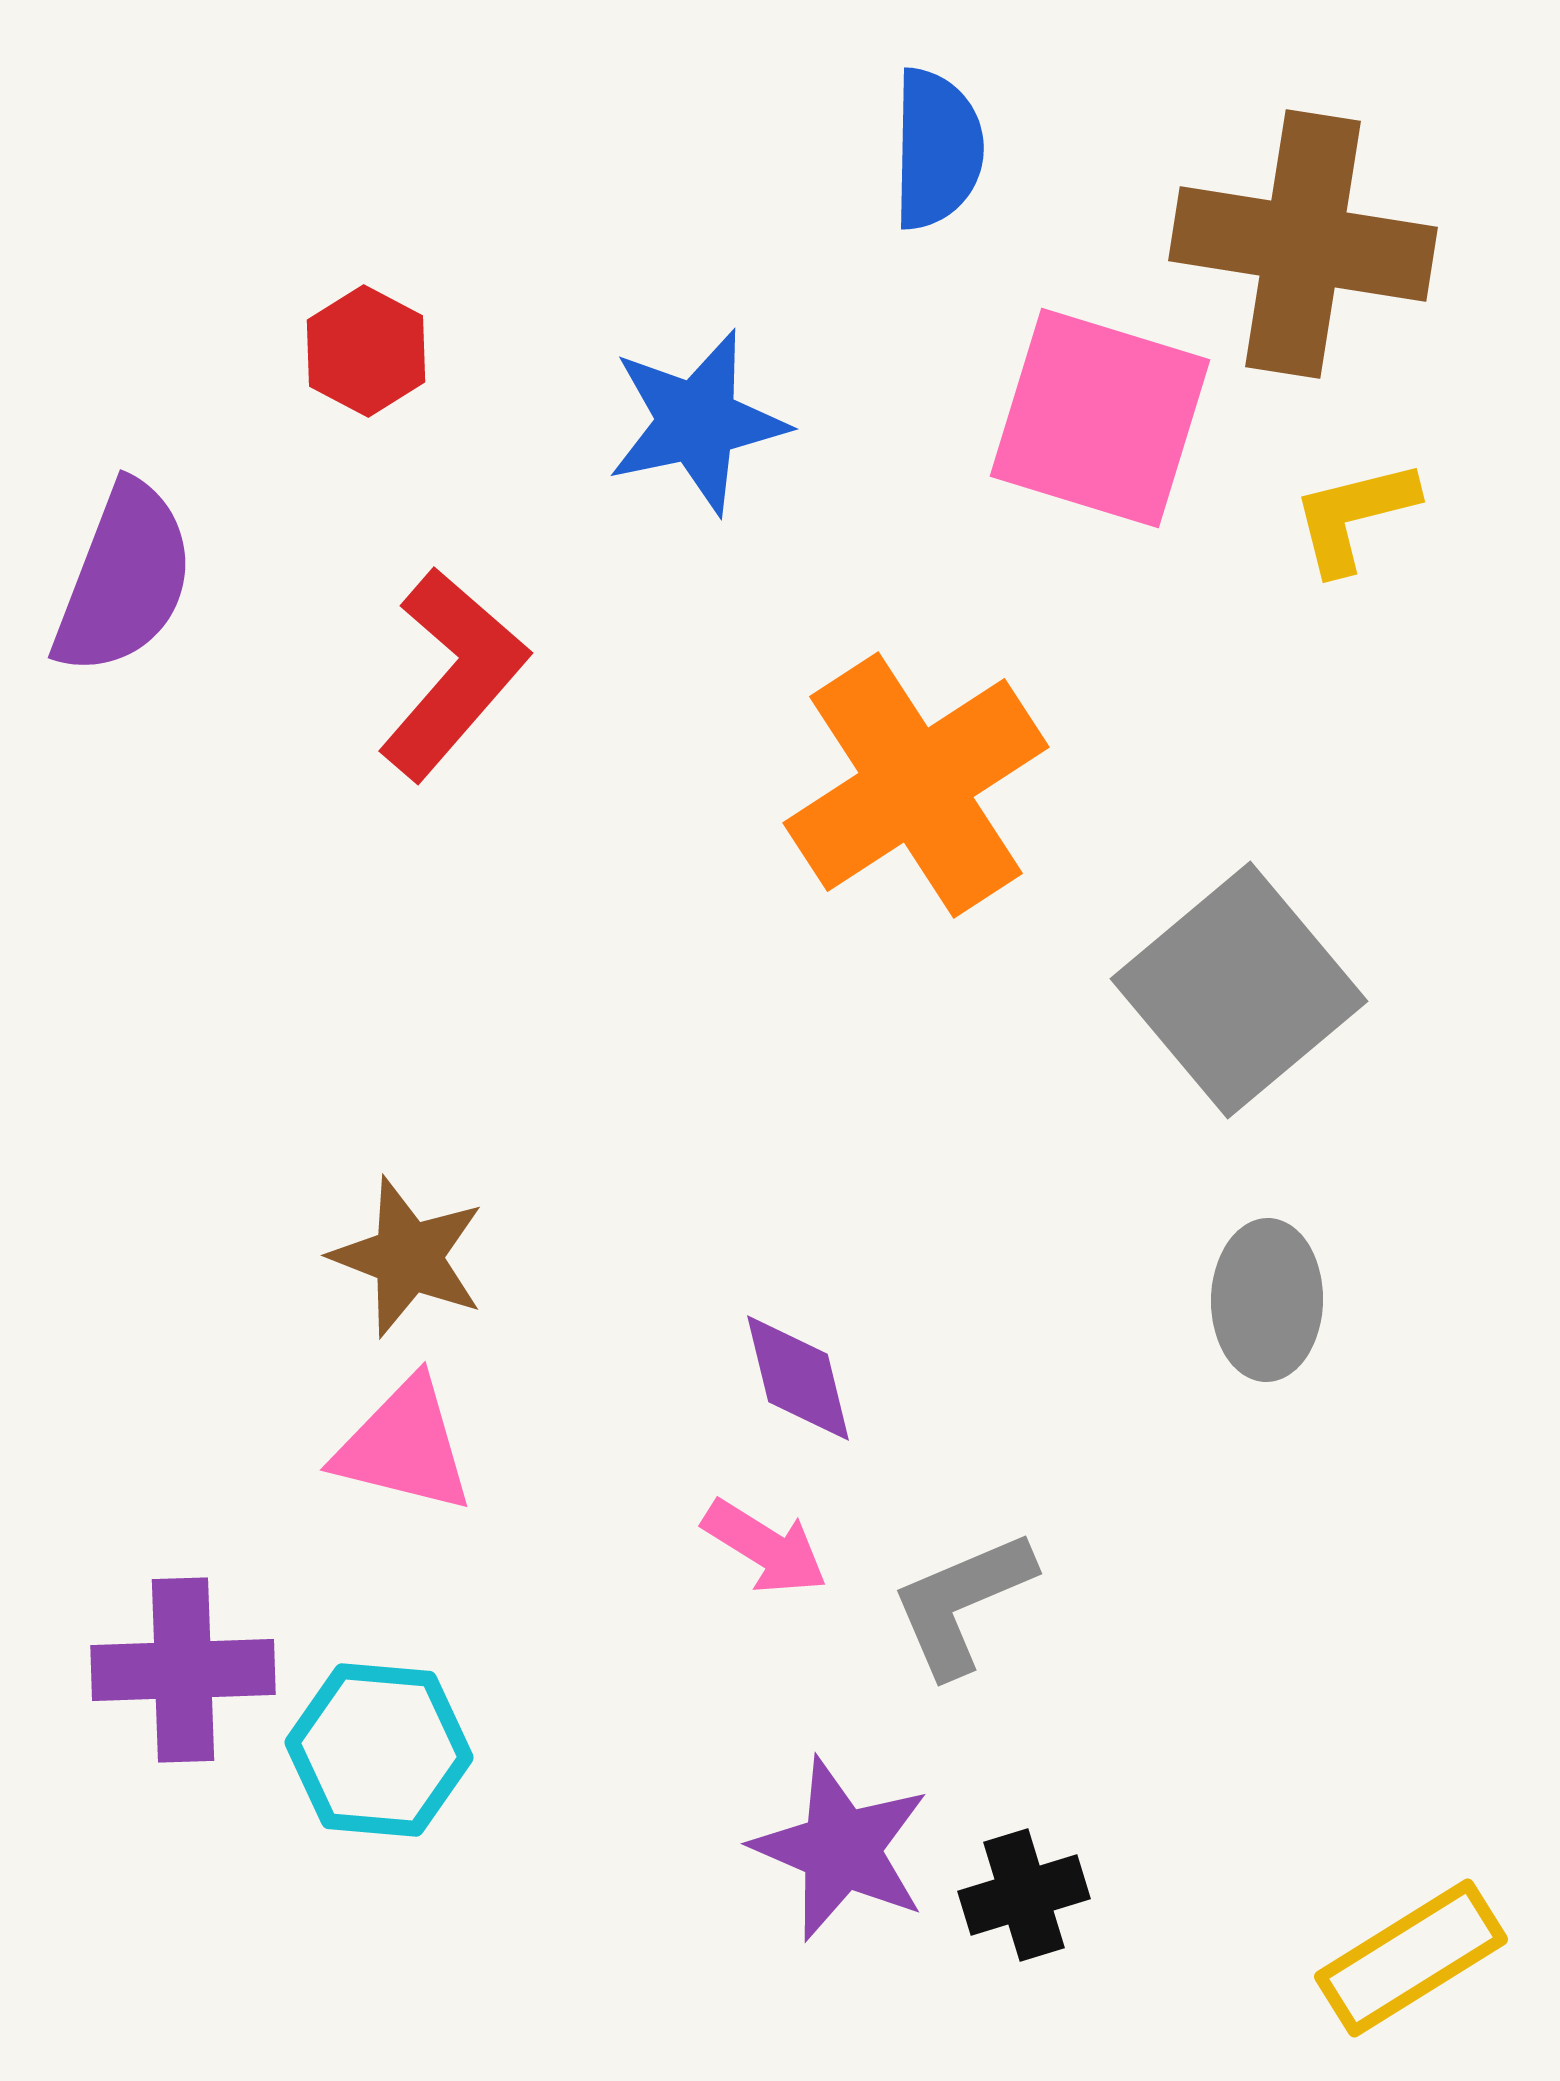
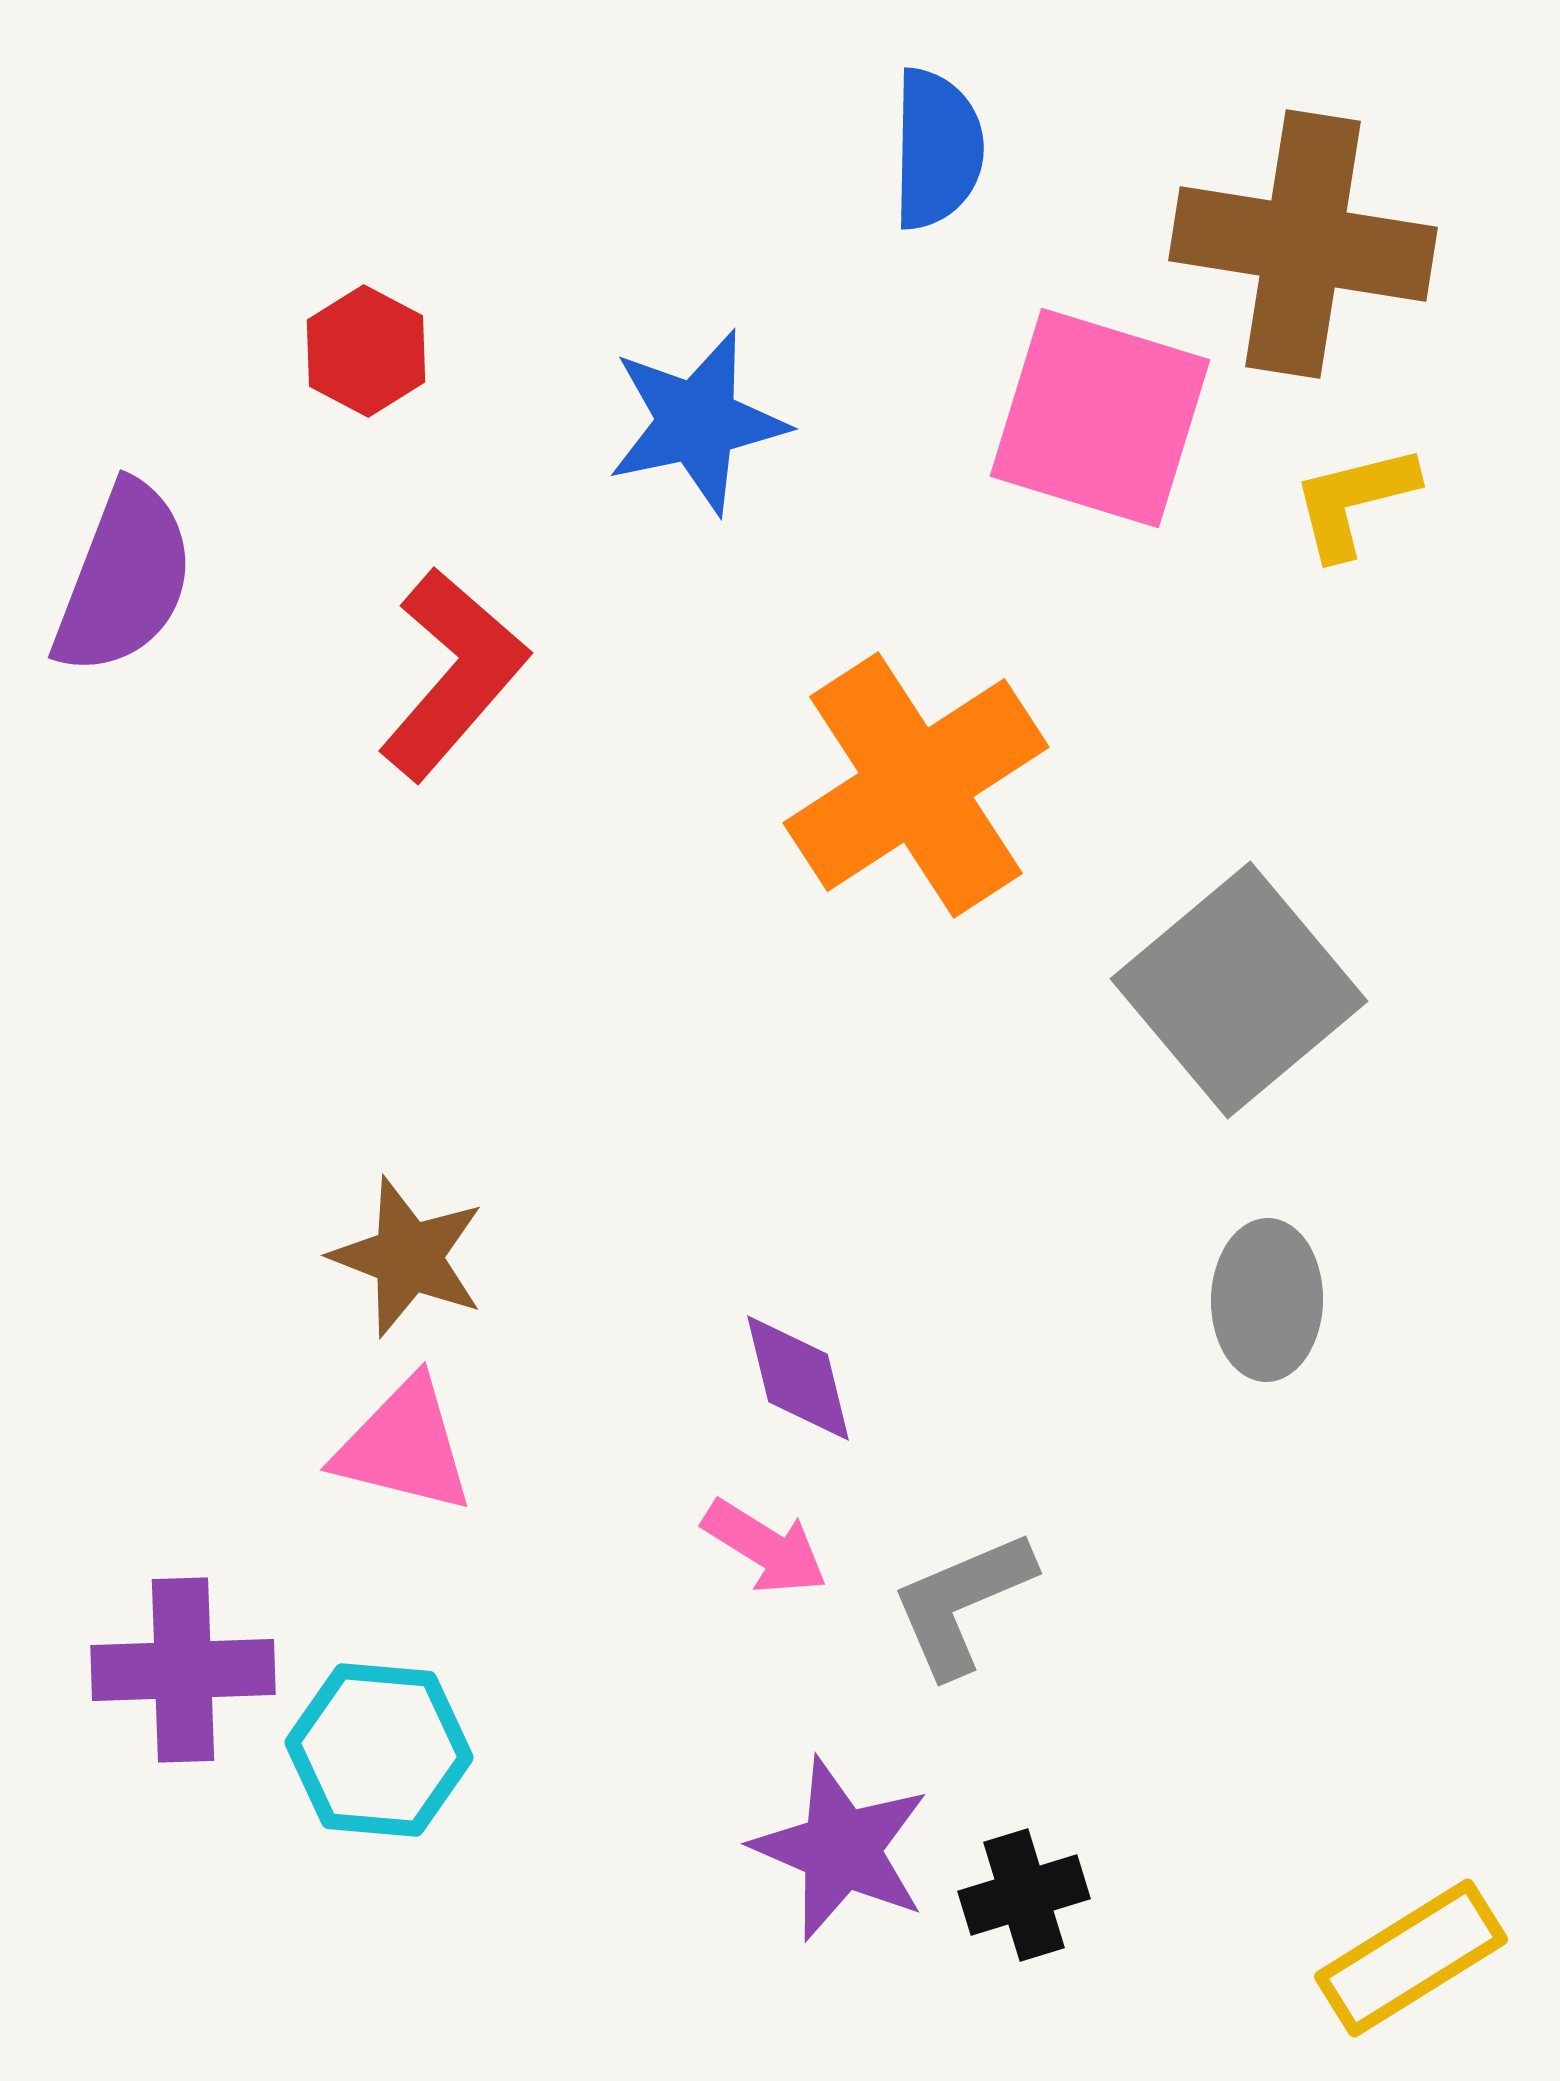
yellow L-shape: moved 15 px up
